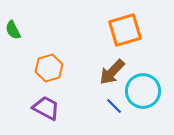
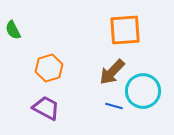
orange square: rotated 12 degrees clockwise
blue line: rotated 30 degrees counterclockwise
